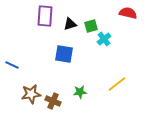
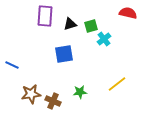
blue square: rotated 18 degrees counterclockwise
